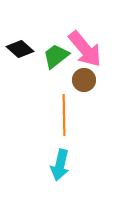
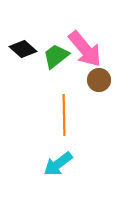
black diamond: moved 3 px right
brown circle: moved 15 px right
cyan arrow: moved 2 px left, 1 px up; rotated 40 degrees clockwise
